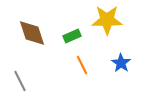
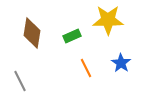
yellow star: moved 1 px right
brown diamond: rotated 28 degrees clockwise
orange line: moved 4 px right, 3 px down
